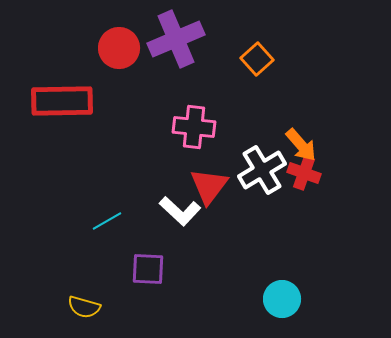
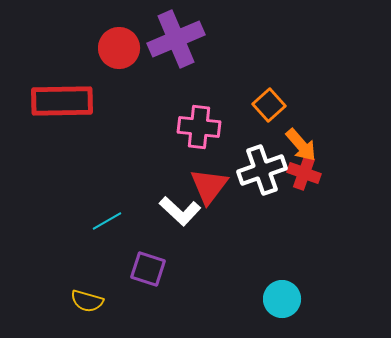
orange square: moved 12 px right, 46 px down
pink cross: moved 5 px right
white cross: rotated 12 degrees clockwise
purple square: rotated 15 degrees clockwise
yellow semicircle: moved 3 px right, 6 px up
